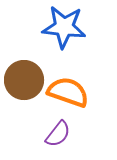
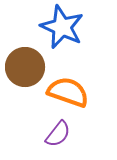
blue star: moved 2 px left; rotated 18 degrees clockwise
brown circle: moved 1 px right, 13 px up
